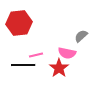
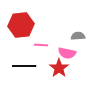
red hexagon: moved 2 px right, 2 px down
gray semicircle: moved 3 px left; rotated 40 degrees clockwise
pink line: moved 5 px right, 10 px up; rotated 16 degrees clockwise
black line: moved 1 px right, 1 px down
